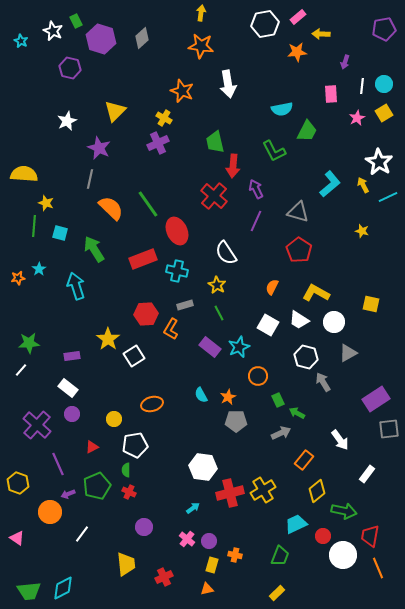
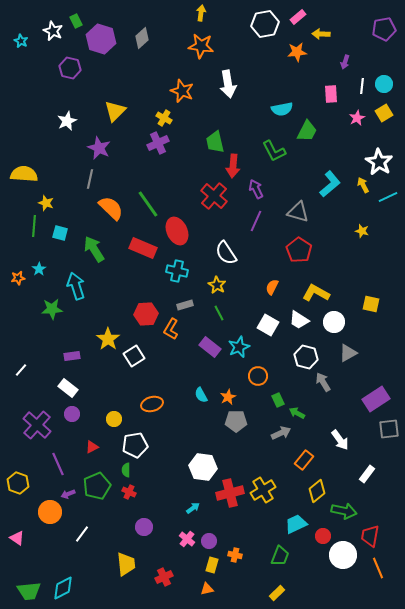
red rectangle at (143, 259): moved 11 px up; rotated 44 degrees clockwise
green star at (29, 343): moved 23 px right, 34 px up
